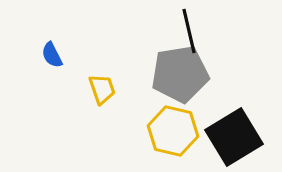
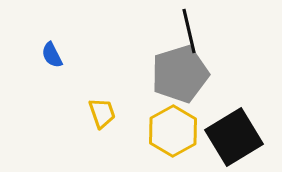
gray pentagon: rotated 8 degrees counterclockwise
yellow trapezoid: moved 24 px down
yellow hexagon: rotated 18 degrees clockwise
